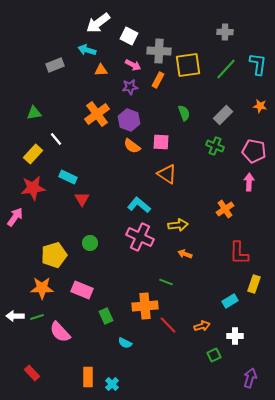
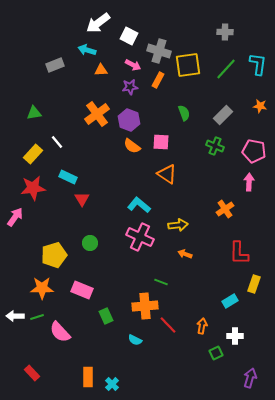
gray cross at (159, 51): rotated 15 degrees clockwise
white line at (56, 139): moved 1 px right, 3 px down
green line at (166, 282): moved 5 px left
orange arrow at (202, 326): rotated 63 degrees counterclockwise
cyan semicircle at (125, 343): moved 10 px right, 3 px up
green square at (214, 355): moved 2 px right, 2 px up
